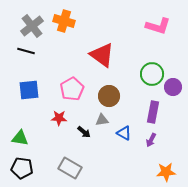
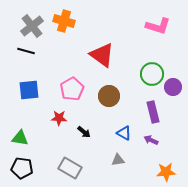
purple rectangle: rotated 25 degrees counterclockwise
gray triangle: moved 16 px right, 40 px down
purple arrow: rotated 88 degrees clockwise
